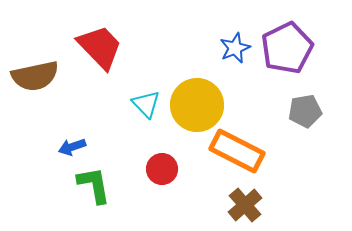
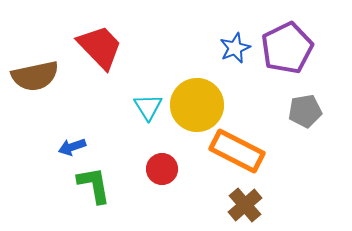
cyan triangle: moved 2 px right, 3 px down; rotated 12 degrees clockwise
